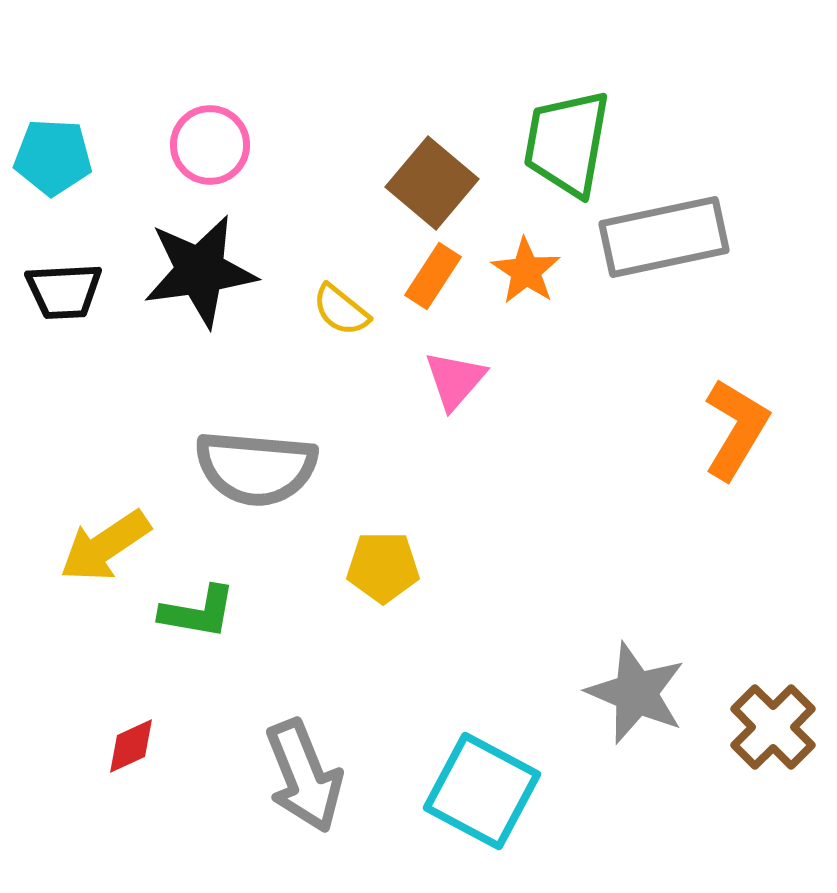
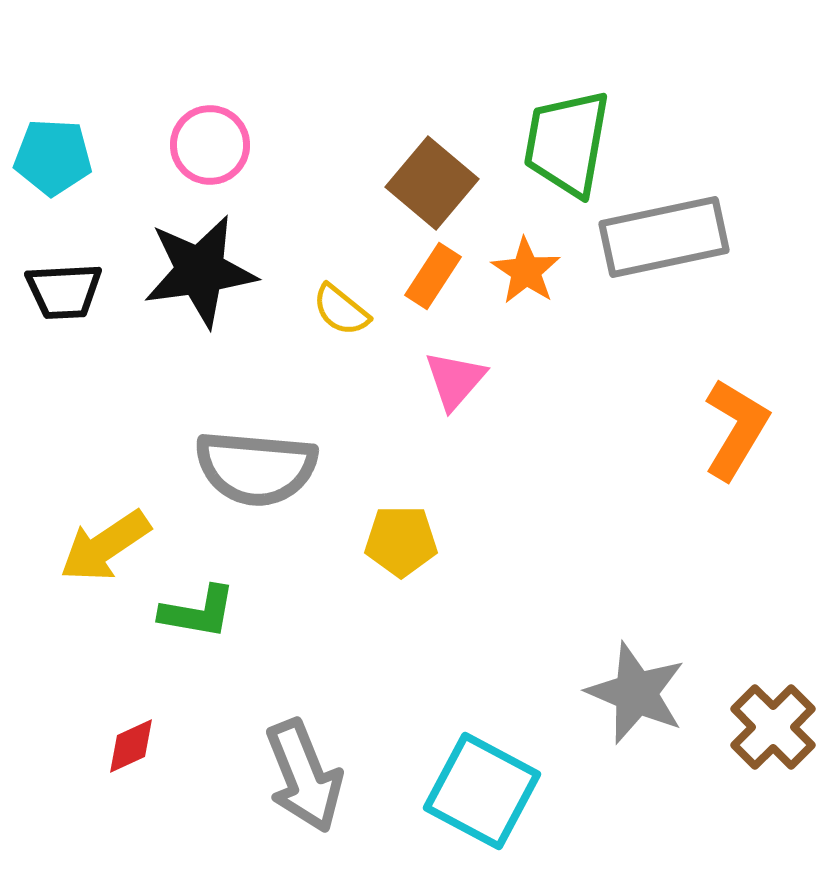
yellow pentagon: moved 18 px right, 26 px up
